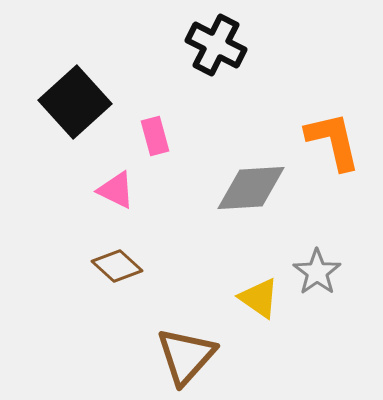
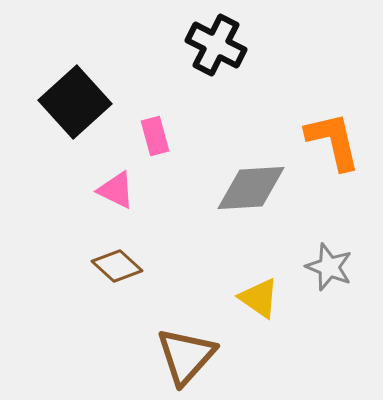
gray star: moved 12 px right, 5 px up; rotated 15 degrees counterclockwise
